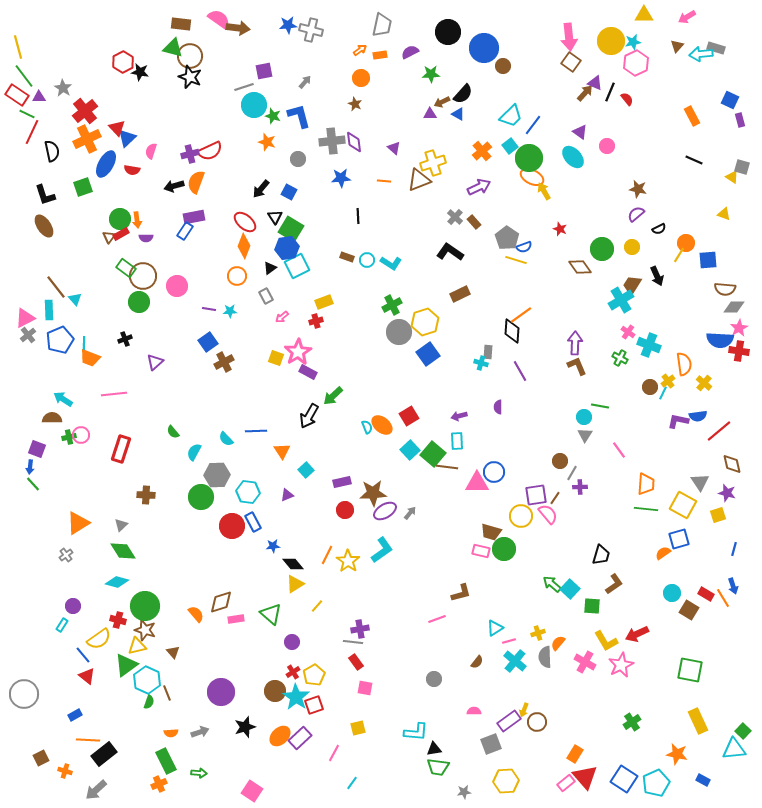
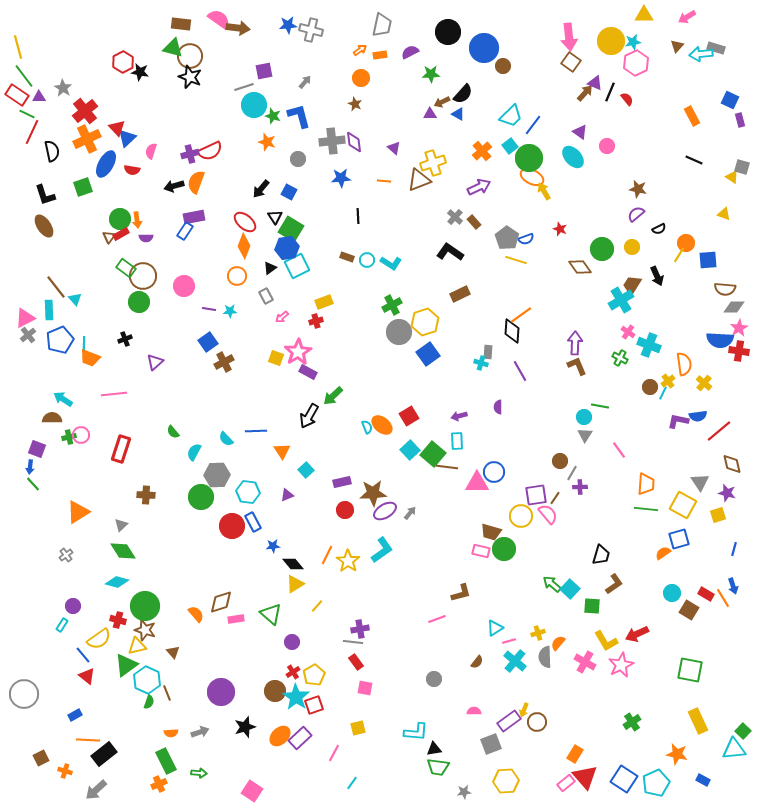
blue semicircle at (524, 247): moved 2 px right, 8 px up
pink circle at (177, 286): moved 7 px right
orange triangle at (78, 523): moved 11 px up
